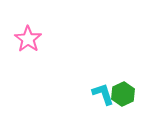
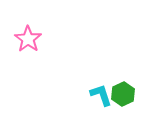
cyan L-shape: moved 2 px left, 1 px down
